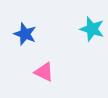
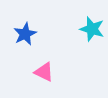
blue star: rotated 25 degrees clockwise
